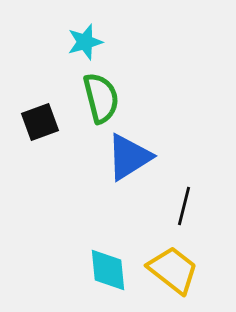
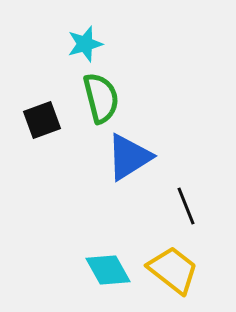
cyan star: moved 2 px down
black square: moved 2 px right, 2 px up
black line: moved 2 px right; rotated 36 degrees counterclockwise
cyan diamond: rotated 24 degrees counterclockwise
